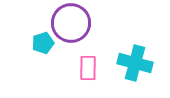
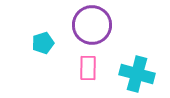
purple circle: moved 21 px right, 2 px down
cyan cross: moved 2 px right, 11 px down
